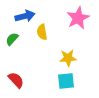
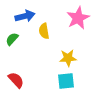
yellow semicircle: moved 2 px right, 1 px up
